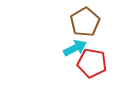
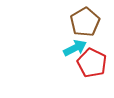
red pentagon: rotated 16 degrees clockwise
